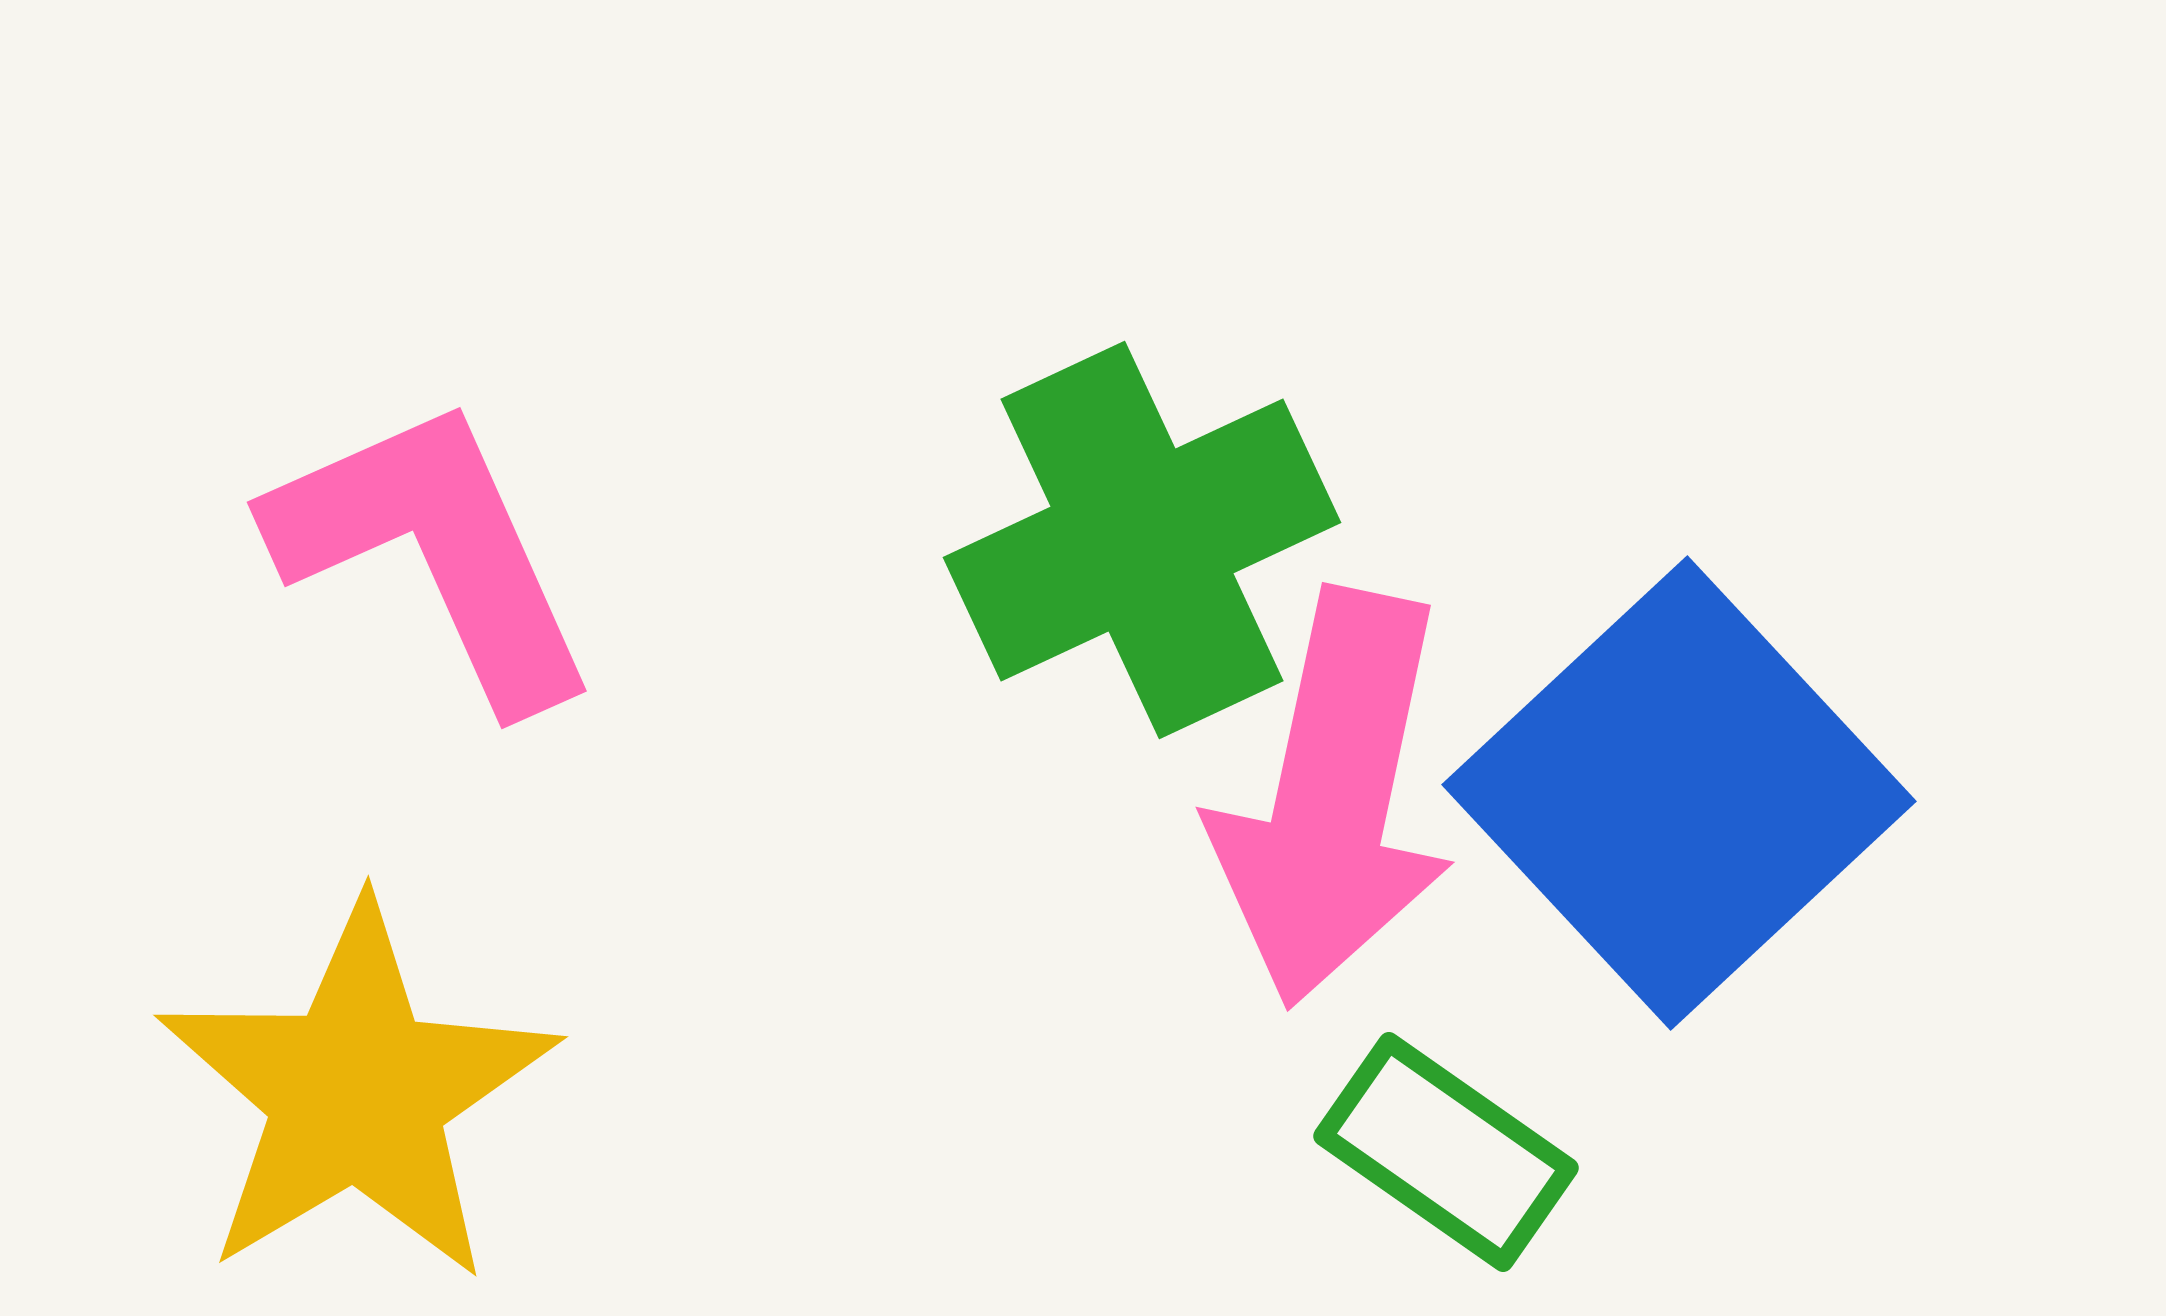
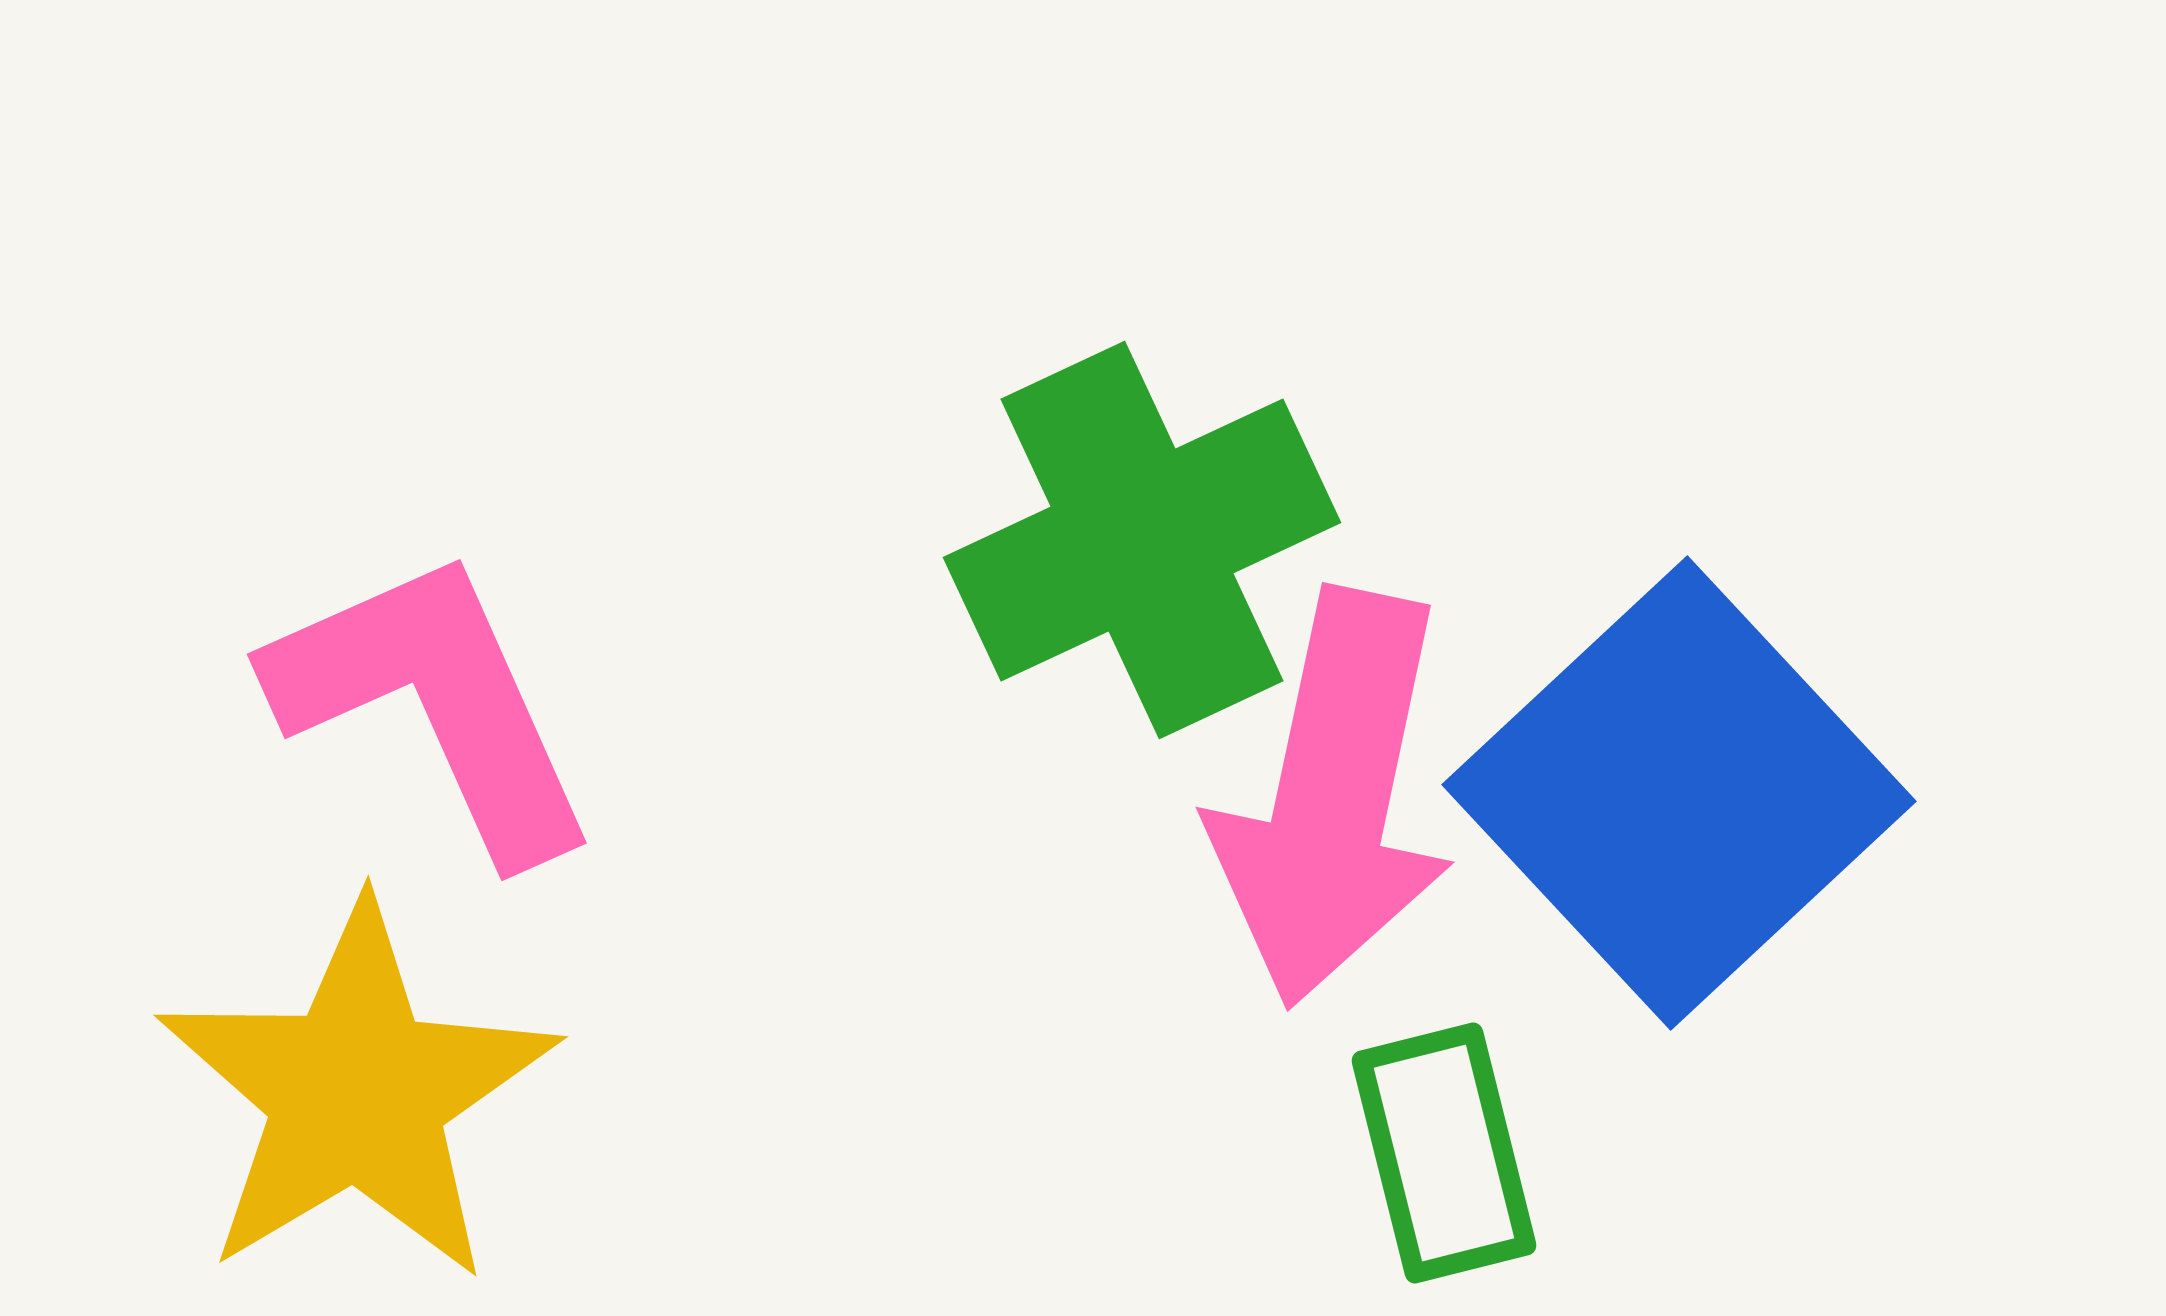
pink L-shape: moved 152 px down
green rectangle: moved 2 px left, 1 px down; rotated 41 degrees clockwise
